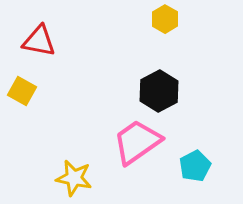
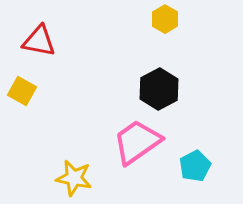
black hexagon: moved 2 px up
